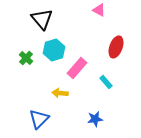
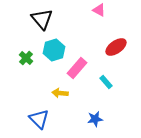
red ellipse: rotated 35 degrees clockwise
blue triangle: rotated 30 degrees counterclockwise
